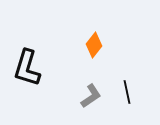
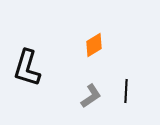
orange diamond: rotated 20 degrees clockwise
black line: moved 1 px left, 1 px up; rotated 15 degrees clockwise
